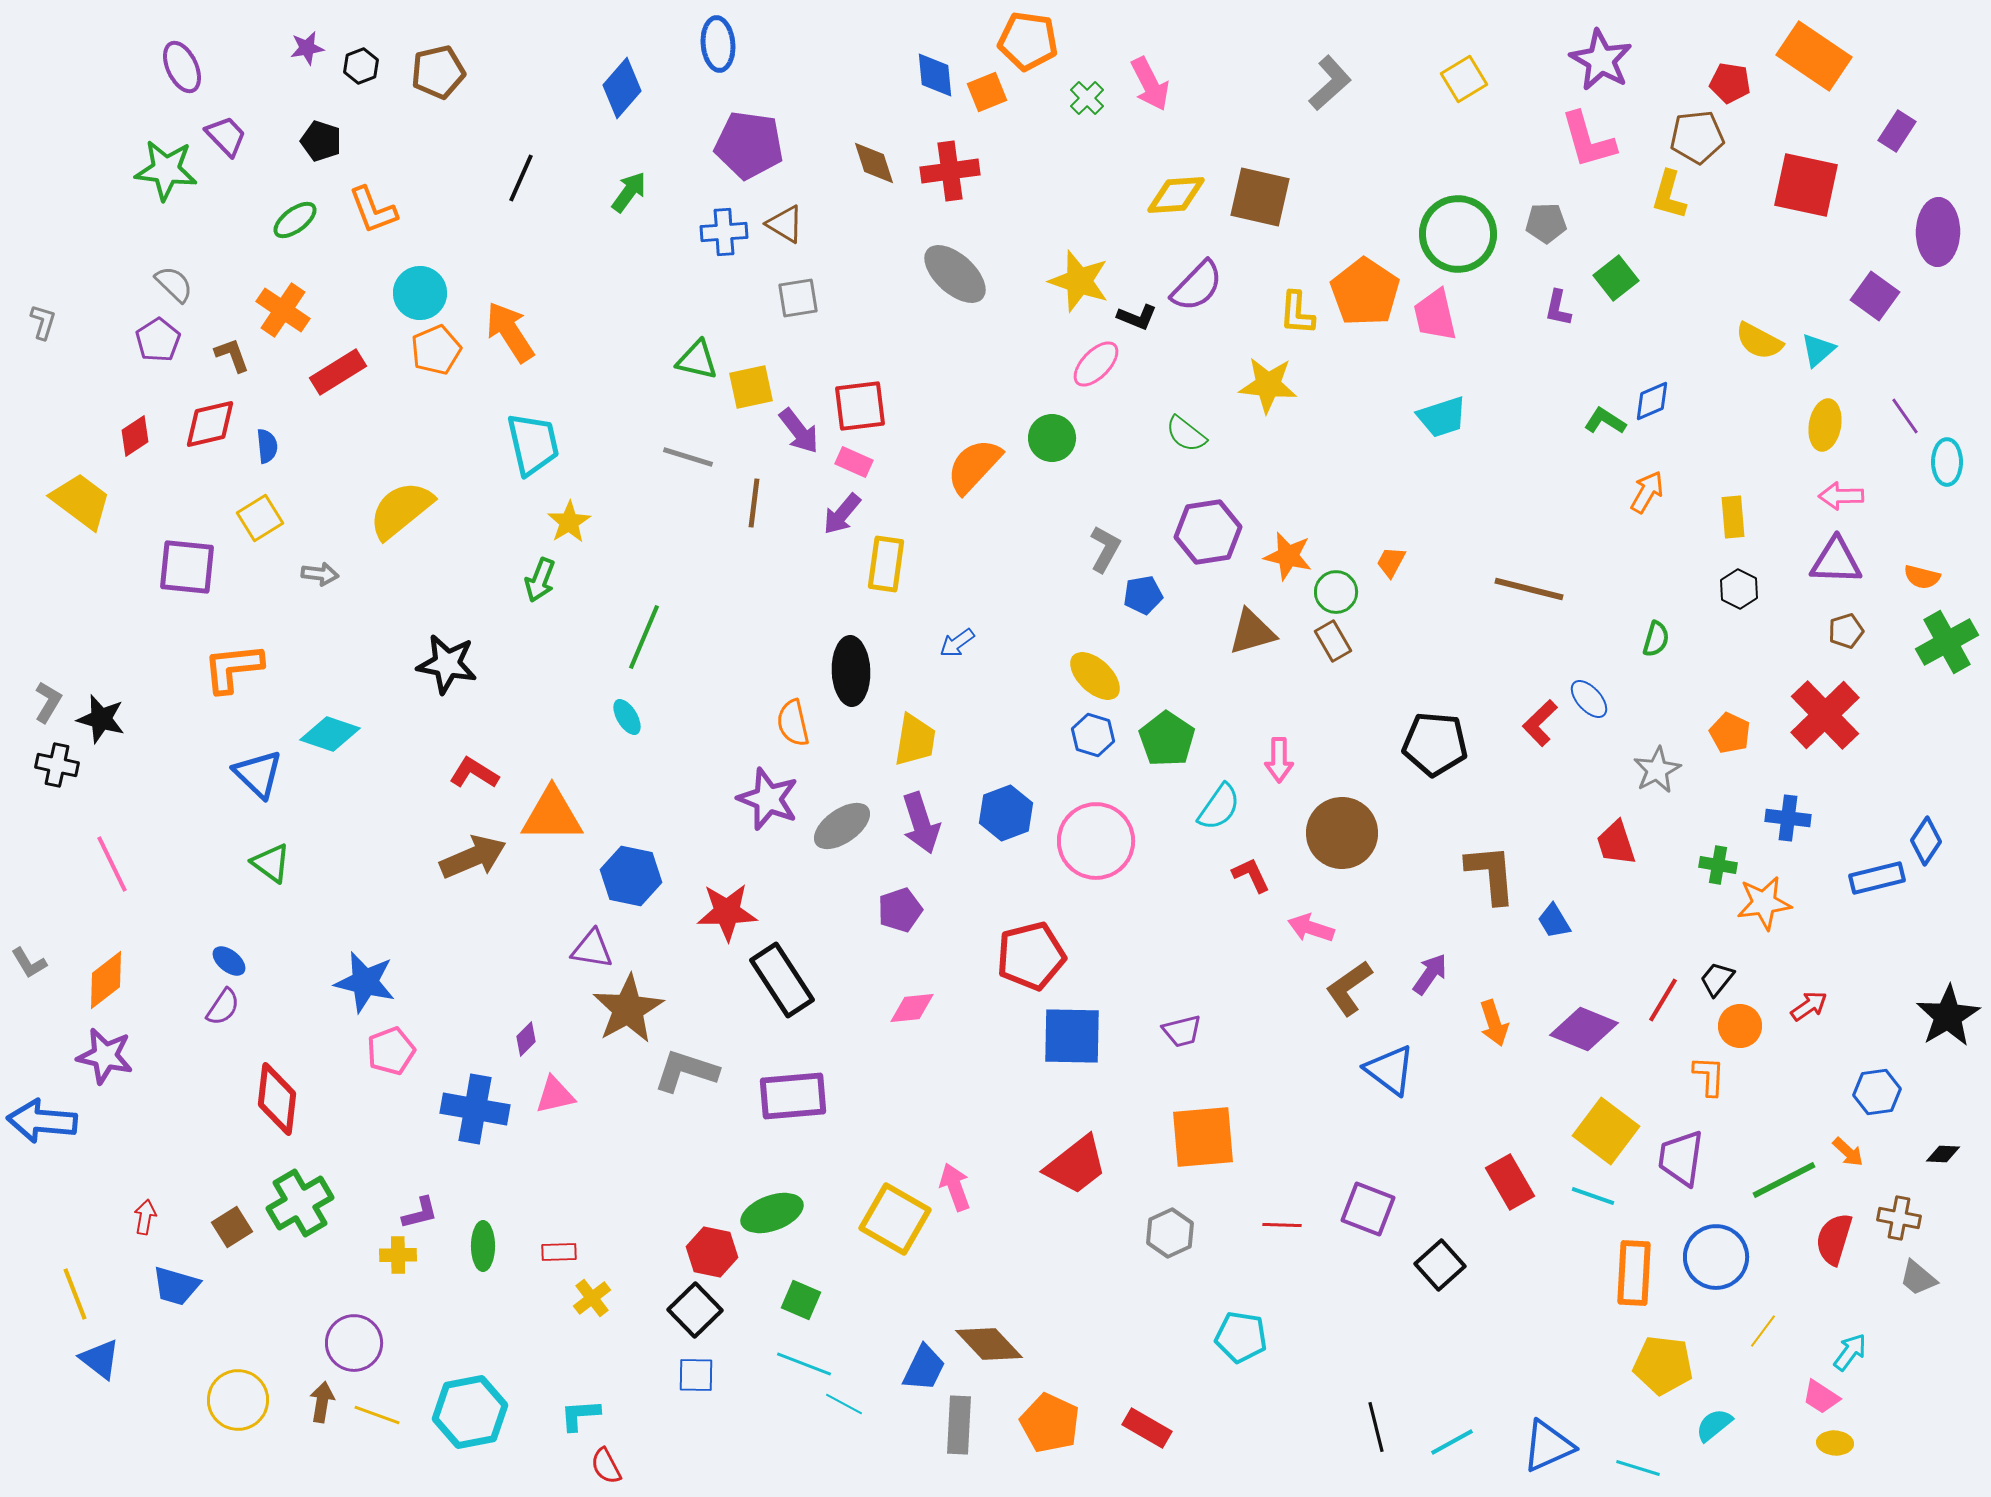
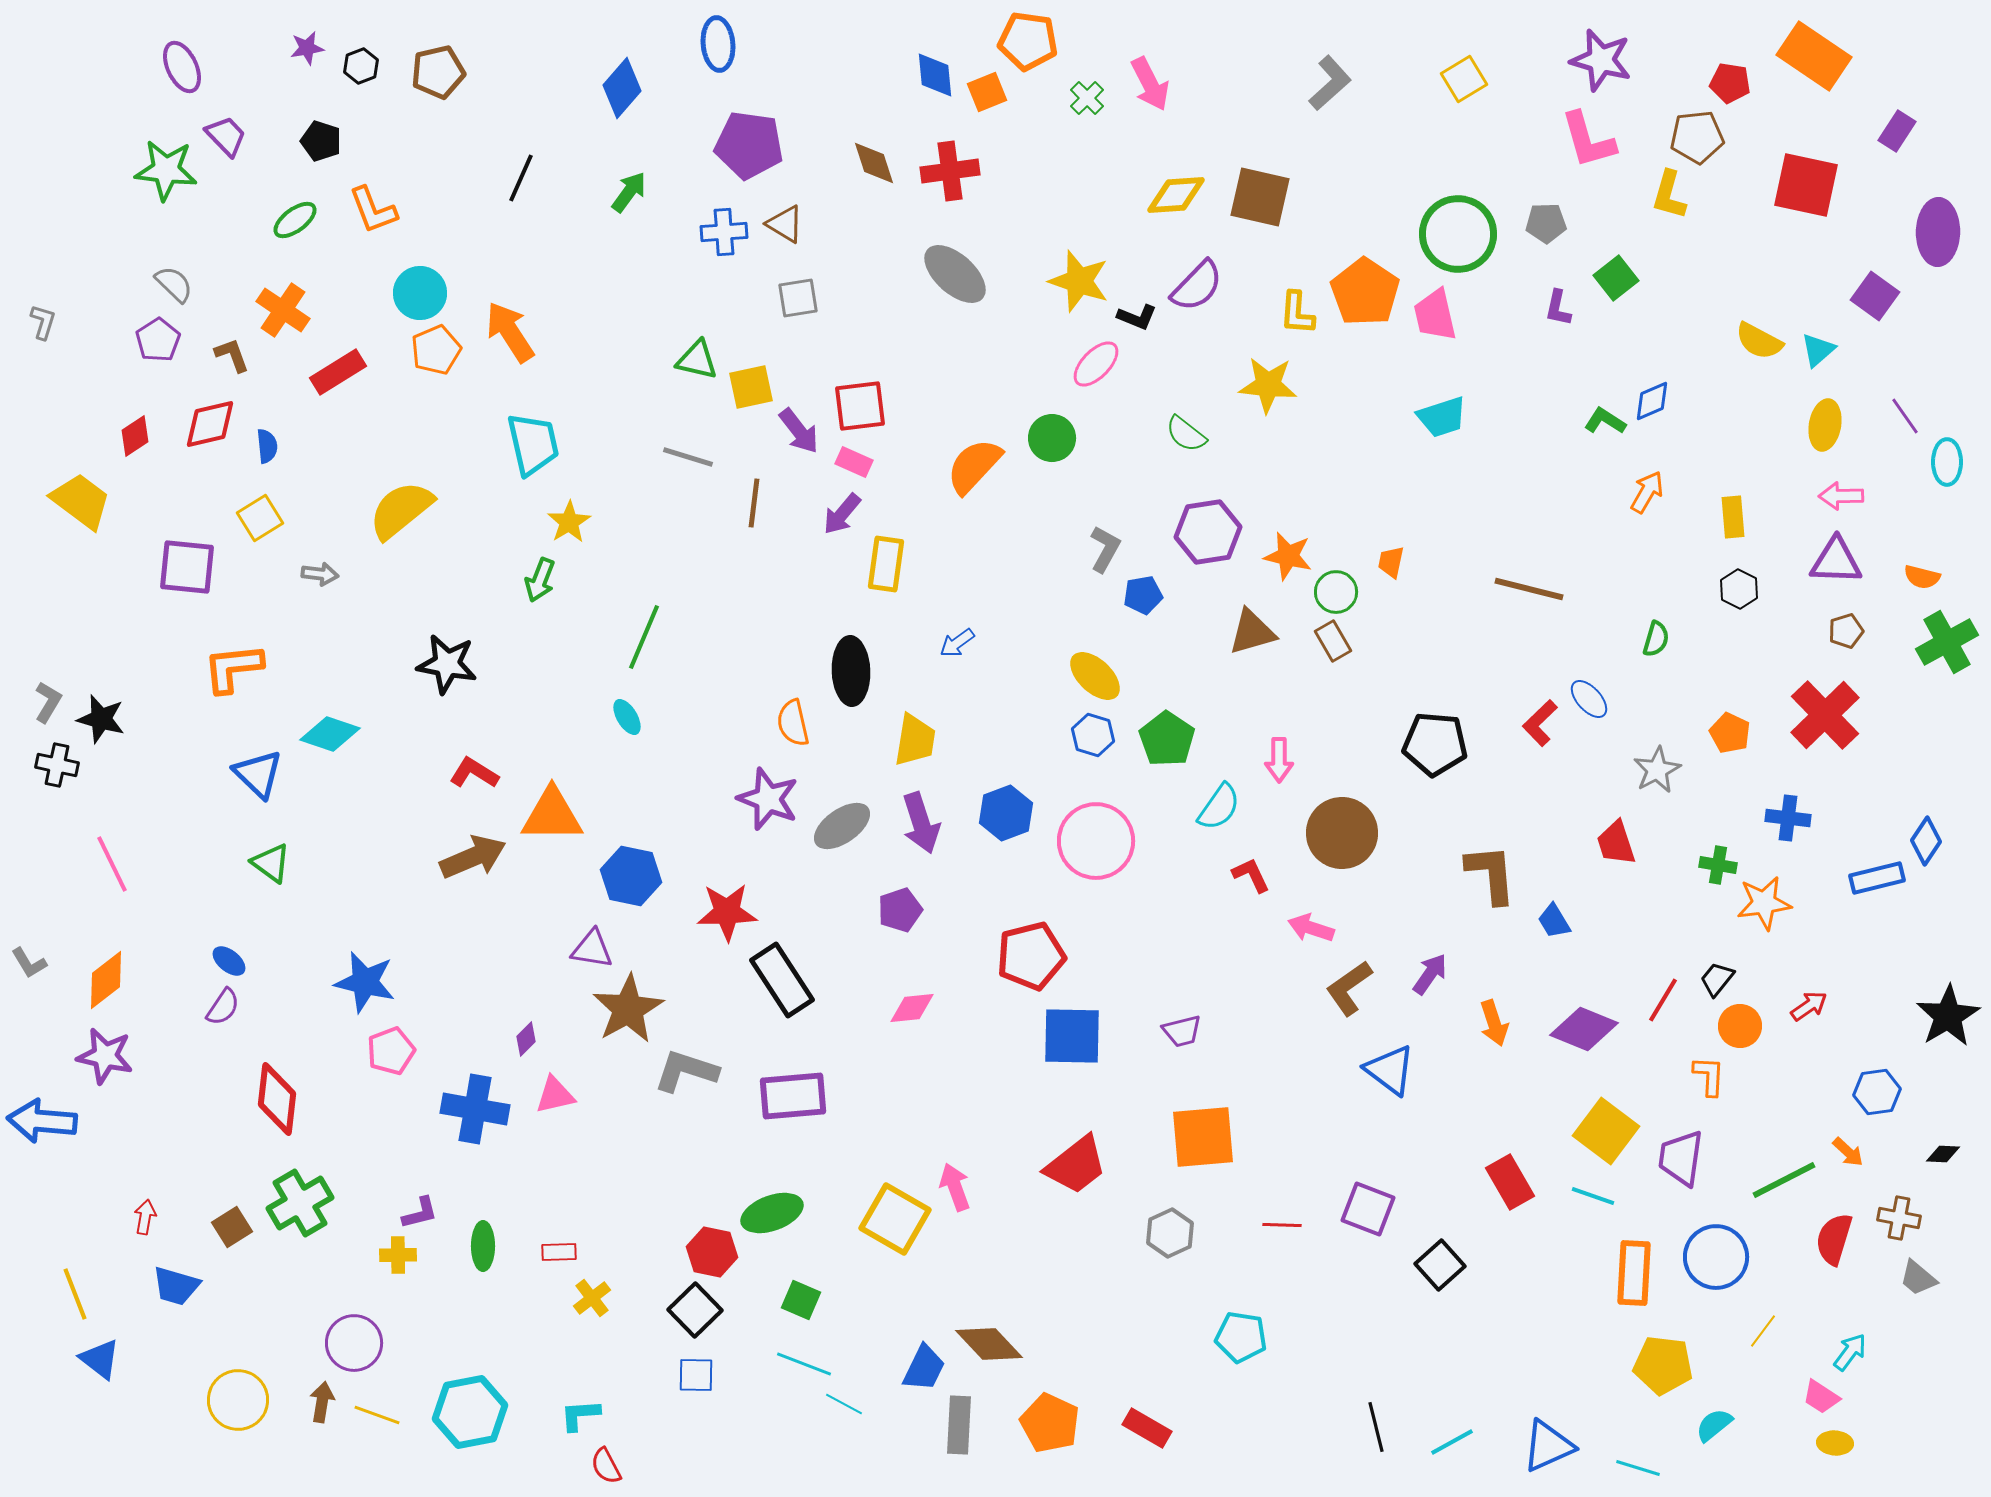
purple star at (1601, 60): rotated 14 degrees counterclockwise
orange trapezoid at (1391, 562): rotated 16 degrees counterclockwise
